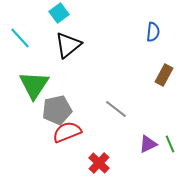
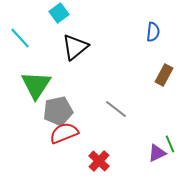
black triangle: moved 7 px right, 2 px down
green triangle: moved 2 px right
gray pentagon: moved 1 px right, 1 px down
red semicircle: moved 3 px left, 1 px down
purple triangle: moved 9 px right, 9 px down
red cross: moved 2 px up
